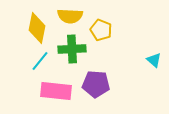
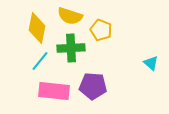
yellow semicircle: rotated 15 degrees clockwise
green cross: moved 1 px left, 1 px up
cyan triangle: moved 3 px left, 3 px down
purple pentagon: moved 3 px left, 2 px down
pink rectangle: moved 2 px left
